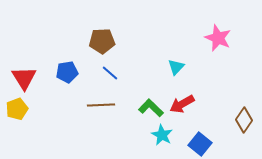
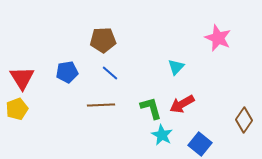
brown pentagon: moved 1 px right, 1 px up
red triangle: moved 2 px left
green L-shape: rotated 30 degrees clockwise
